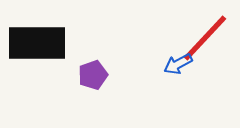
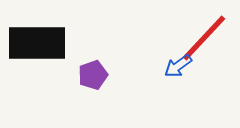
red line: moved 1 px left
blue arrow: moved 2 px down; rotated 8 degrees counterclockwise
